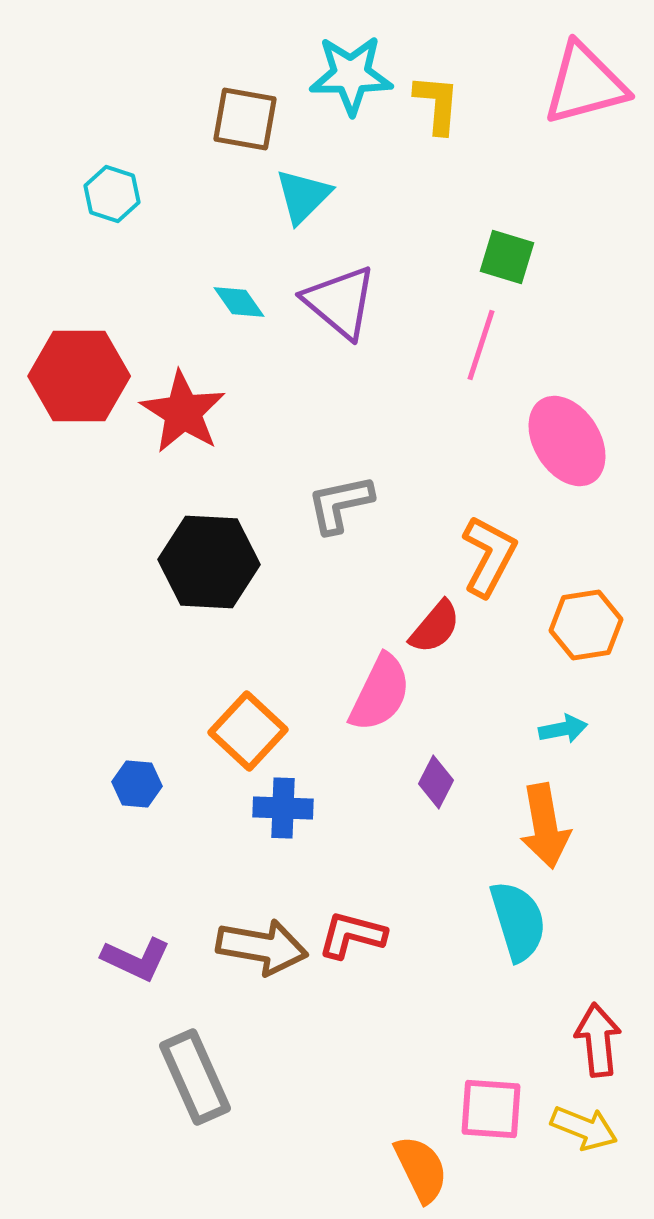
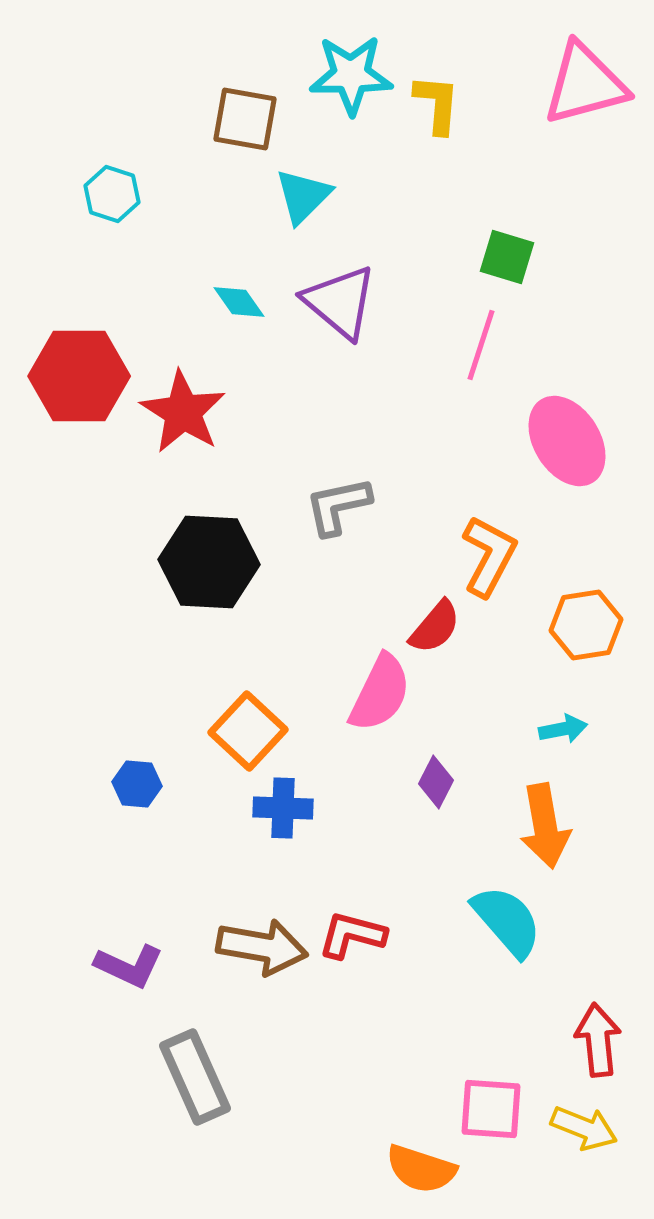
gray L-shape: moved 2 px left, 2 px down
cyan semicircle: moved 11 px left; rotated 24 degrees counterclockwise
purple L-shape: moved 7 px left, 7 px down
orange semicircle: rotated 134 degrees clockwise
